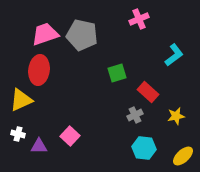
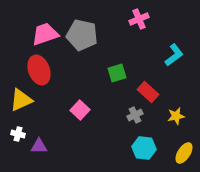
red ellipse: rotated 28 degrees counterclockwise
pink square: moved 10 px right, 26 px up
yellow ellipse: moved 1 px right, 3 px up; rotated 15 degrees counterclockwise
